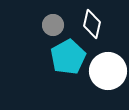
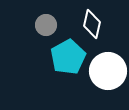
gray circle: moved 7 px left
